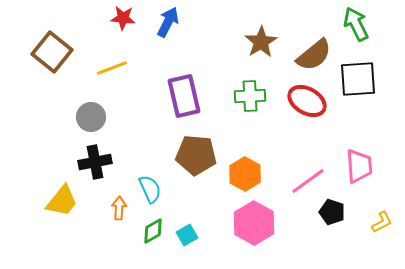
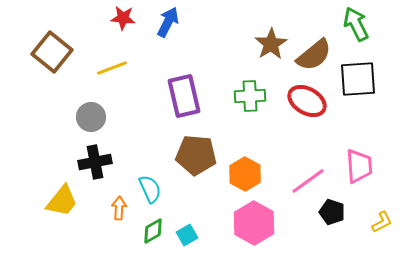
brown star: moved 10 px right, 2 px down
